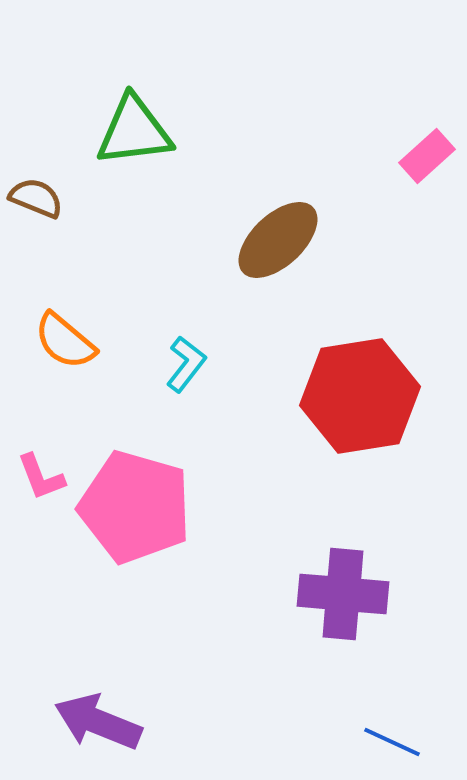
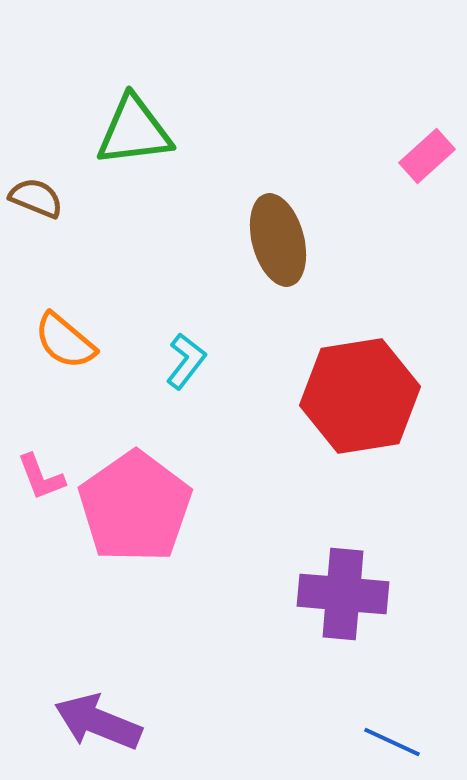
brown ellipse: rotated 62 degrees counterclockwise
cyan L-shape: moved 3 px up
pink pentagon: rotated 21 degrees clockwise
